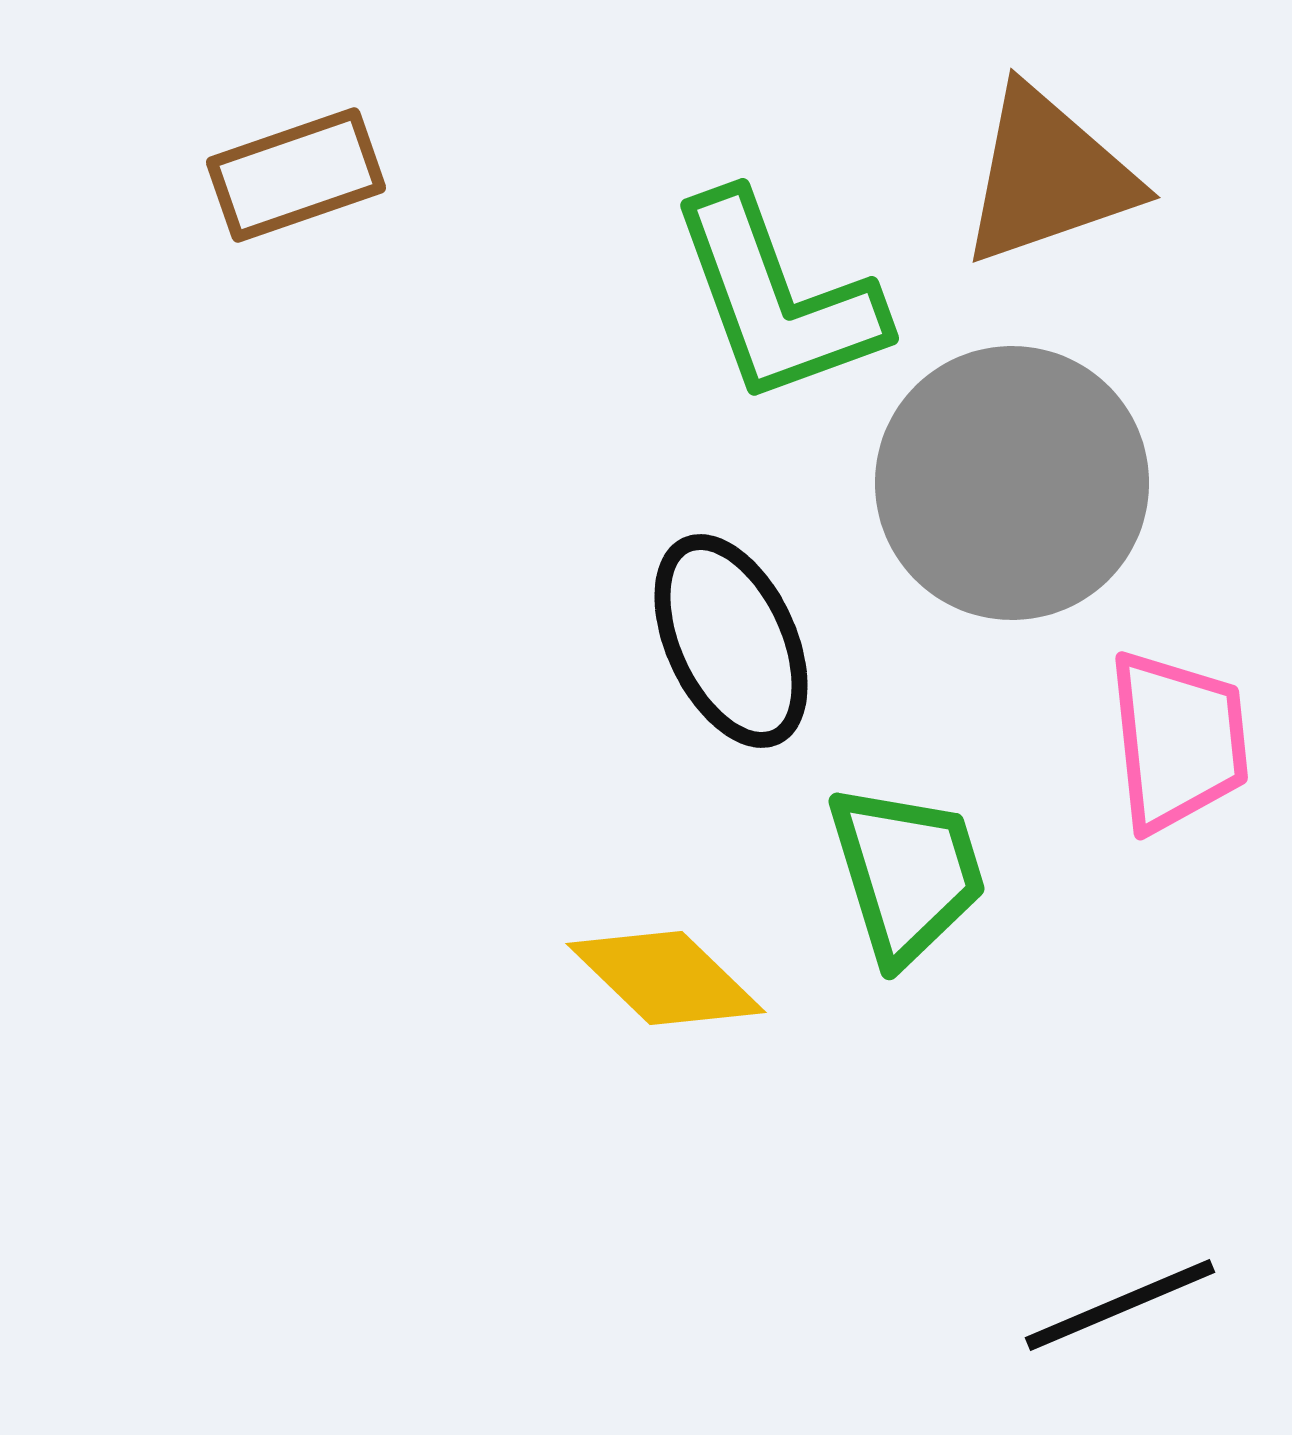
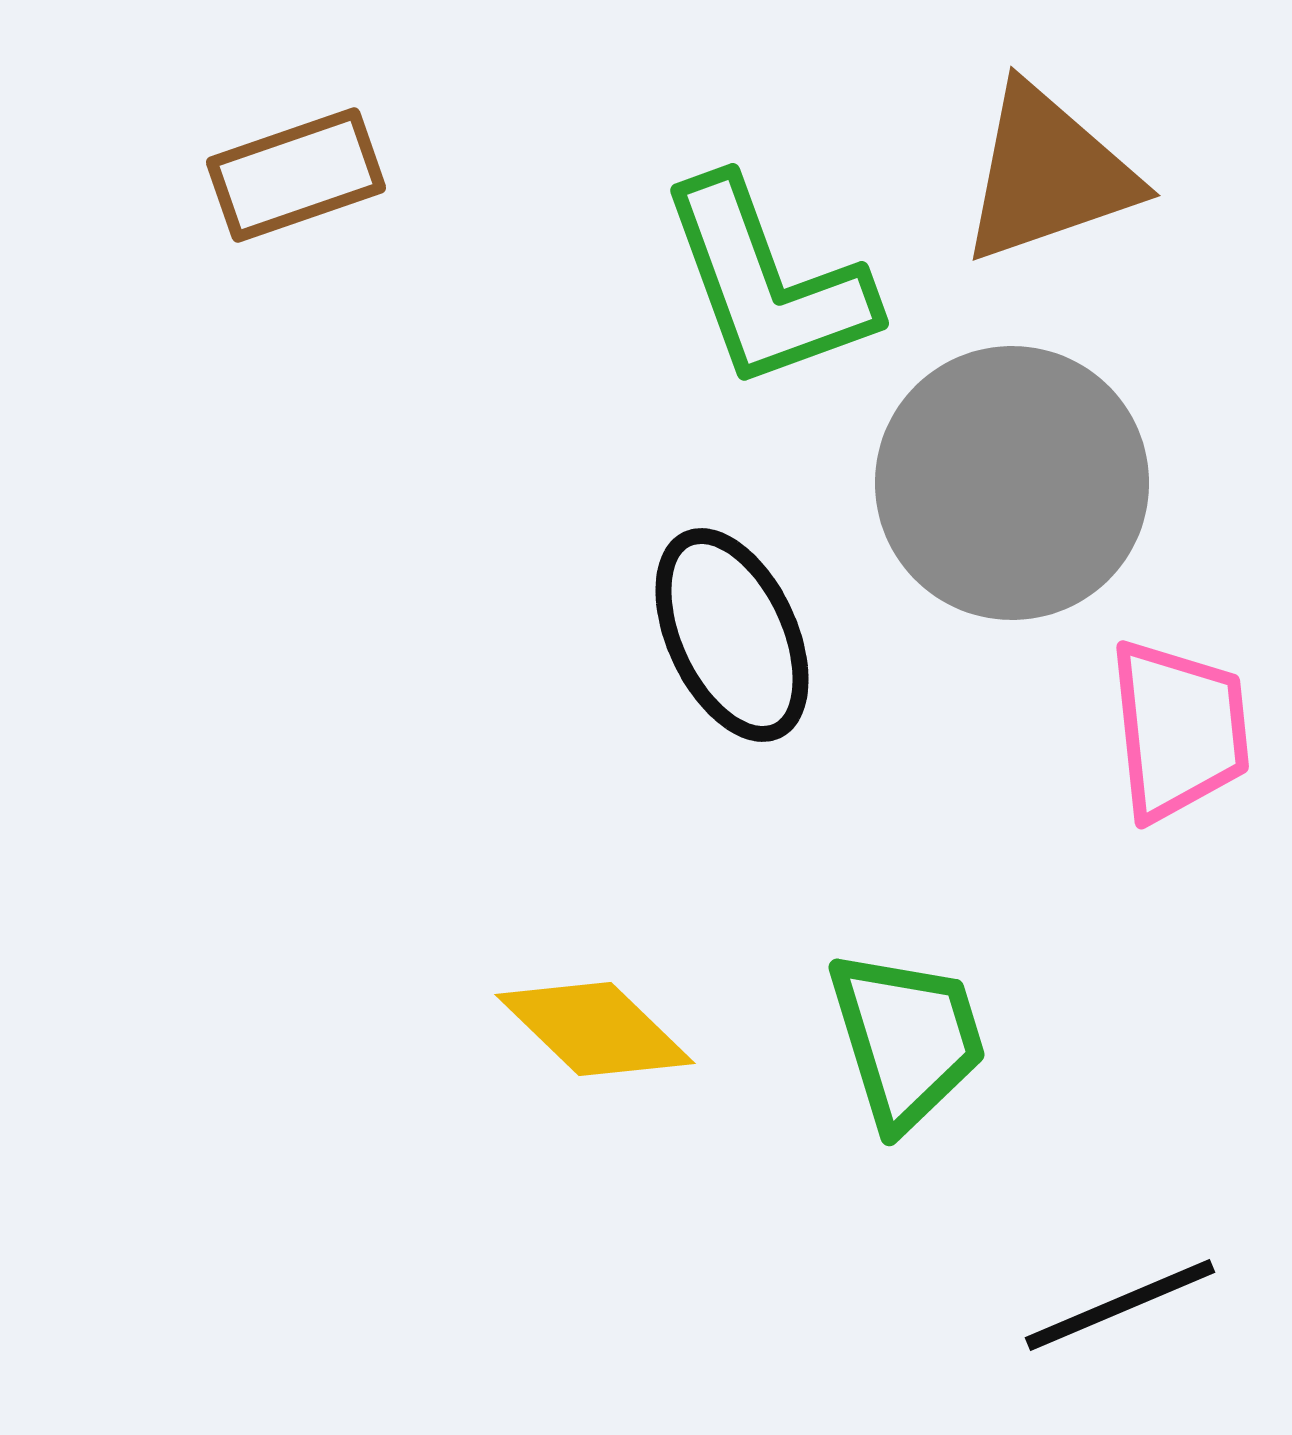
brown triangle: moved 2 px up
green L-shape: moved 10 px left, 15 px up
black ellipse: moved 1 px right, 6 px up
pink trapezoid: moved 1 px right, 11 px up
green trapezoid: moved 166 px down
yellow diamond: moved 71 px left, 51 px down
